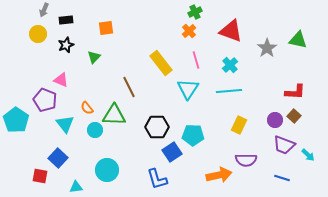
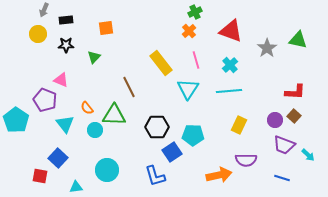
black star at (66, 45): rotated 21 degrees clockwise
blue L-shape at (157, 179): moved 2 px left, 3 px up
